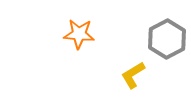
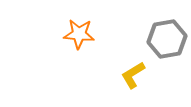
gray hexagon: rotated 18 degrees clockwise
